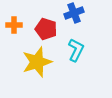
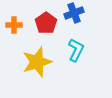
red pentagon: moved 6 px up; rotated 20 degrees clockwise
